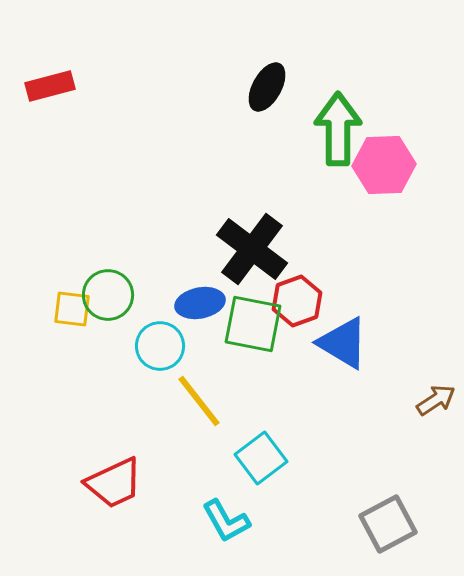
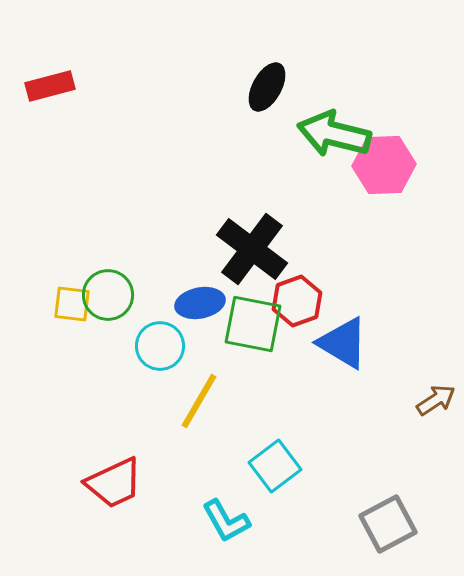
green arrow: moved 4 px left, 5 px down; rotated 76 degrees counterclockwise
yellow square: moved 5 px up
yellow line: rotated 68 degrees clockwise
cyan square: moved 14 px right, 8 px down
